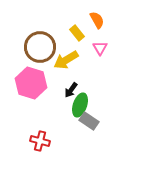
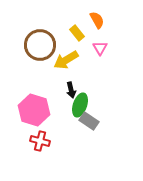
brown circle: moved 2 px up
pink hexagon: moved 3 px right, 27 px down
black arrow: rotated 49 degrees counterclockwise
